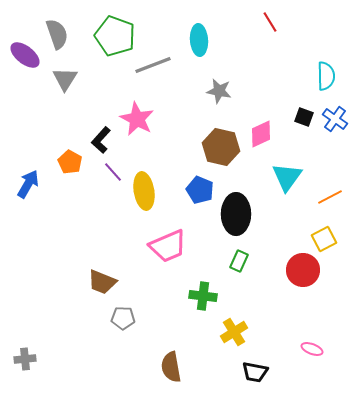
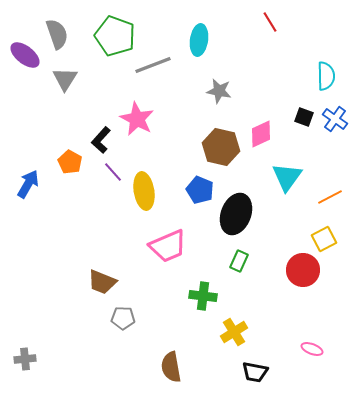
cyan ellipse: rotated 12 degrees clockwise
black ellipse: rotated 21 degrees clockwise
